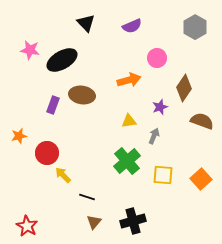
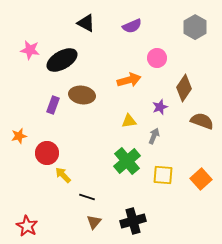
black triangle: rotated 18 degrees counterclockwise
